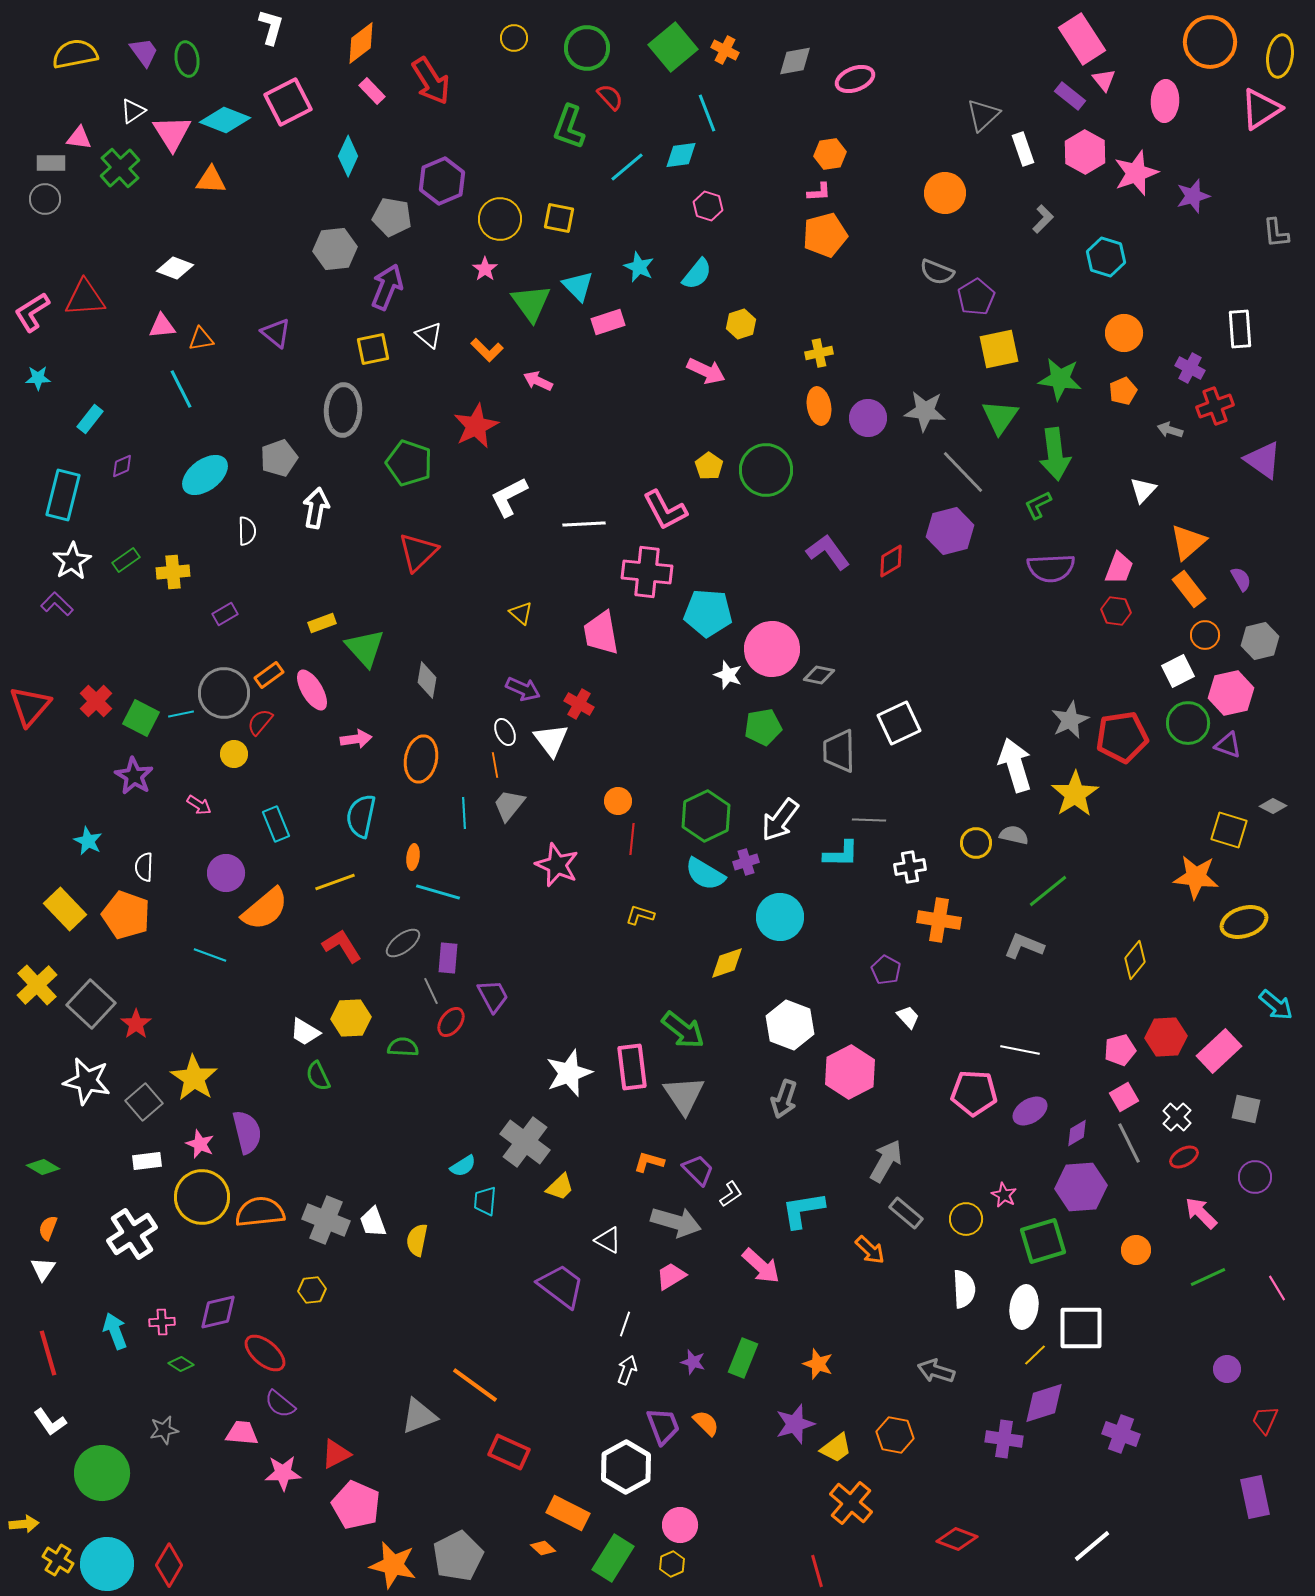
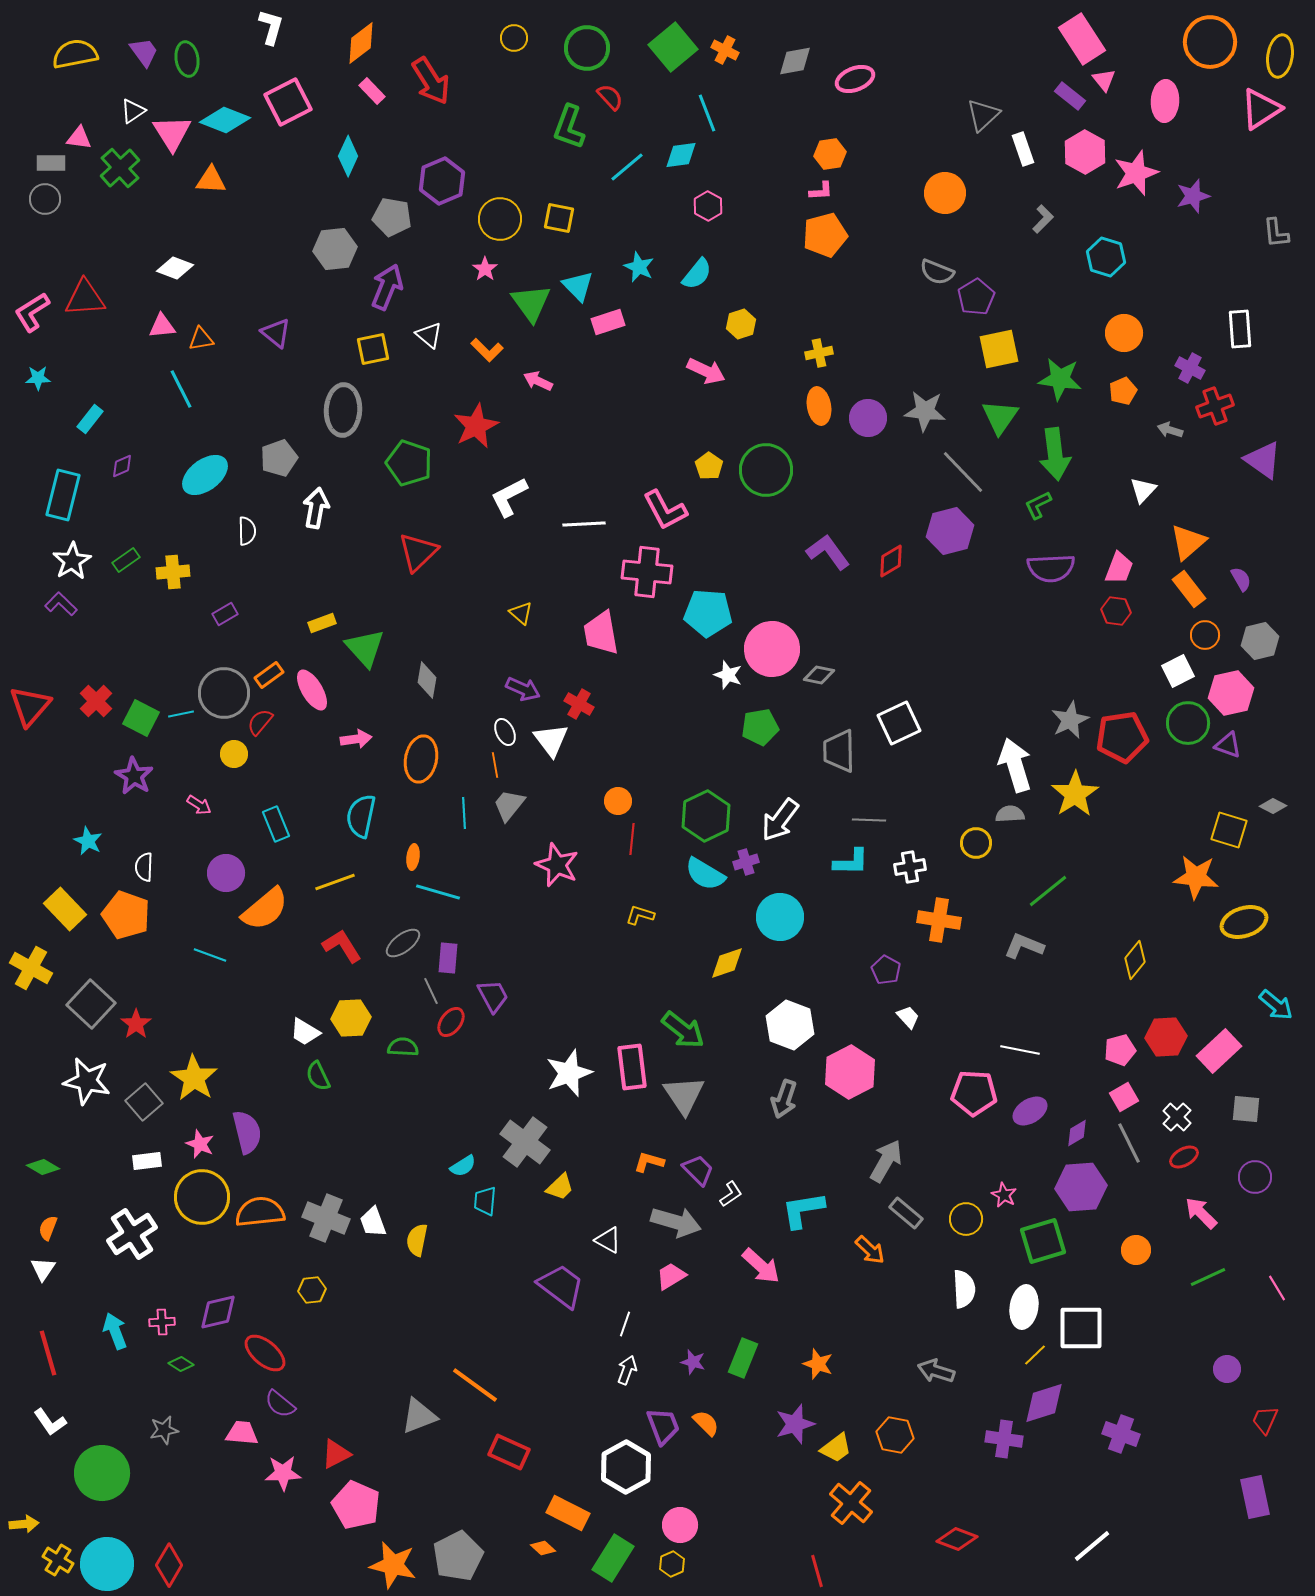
pink L-shape at (819, 192): moved 2 px right, 1 px up
pink hexagon at (708, 206): rotated 12 degrees clockwise
purple L-shape at (57, 604): moved 4 px right
green pentagon at (763, 727): moved 3 px left
gray semicircle at (1014, 835): moved 4 px left, 21 px up; rotated 16 degrees counterclockwise
cyan L-shape at (841, 854): moved 10 px right, 8 px down
yellow cross at (37, 985): moved 6 px left, 17 px up; rotated 18 degrees counterclockwise
gray square at (1246, 1109): rotated 8 degrees counterclockwise
gray cross at (326, 1220): moved 2 px up
